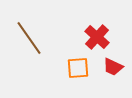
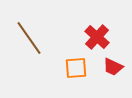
orange square: moved 2 px left
